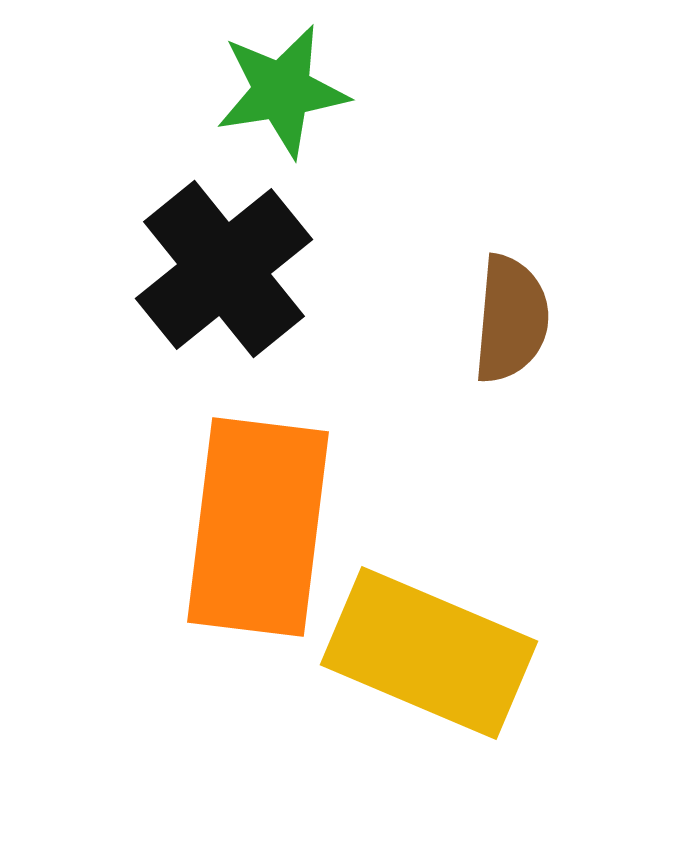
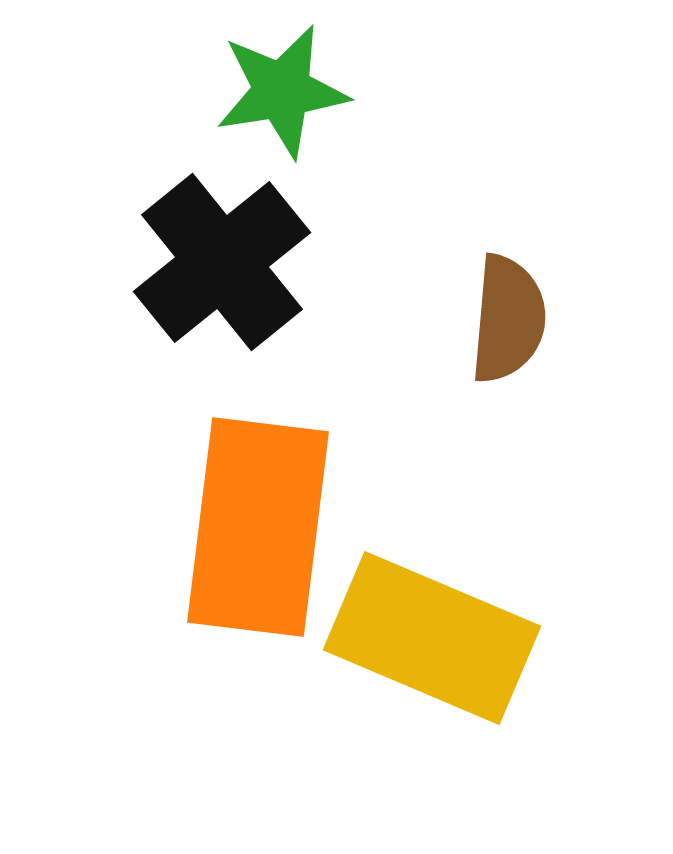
black cross: moved 2 px left, 7 px up
brown semicircle: moved 3 px left
yellow rectangle: moved 3 px right, 15 px up
